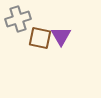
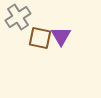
gray cross: moved 2 px up; rotated 15 degrees counterclockwise
